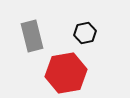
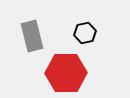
red hexagon: rotated 9 degrees clockwise
